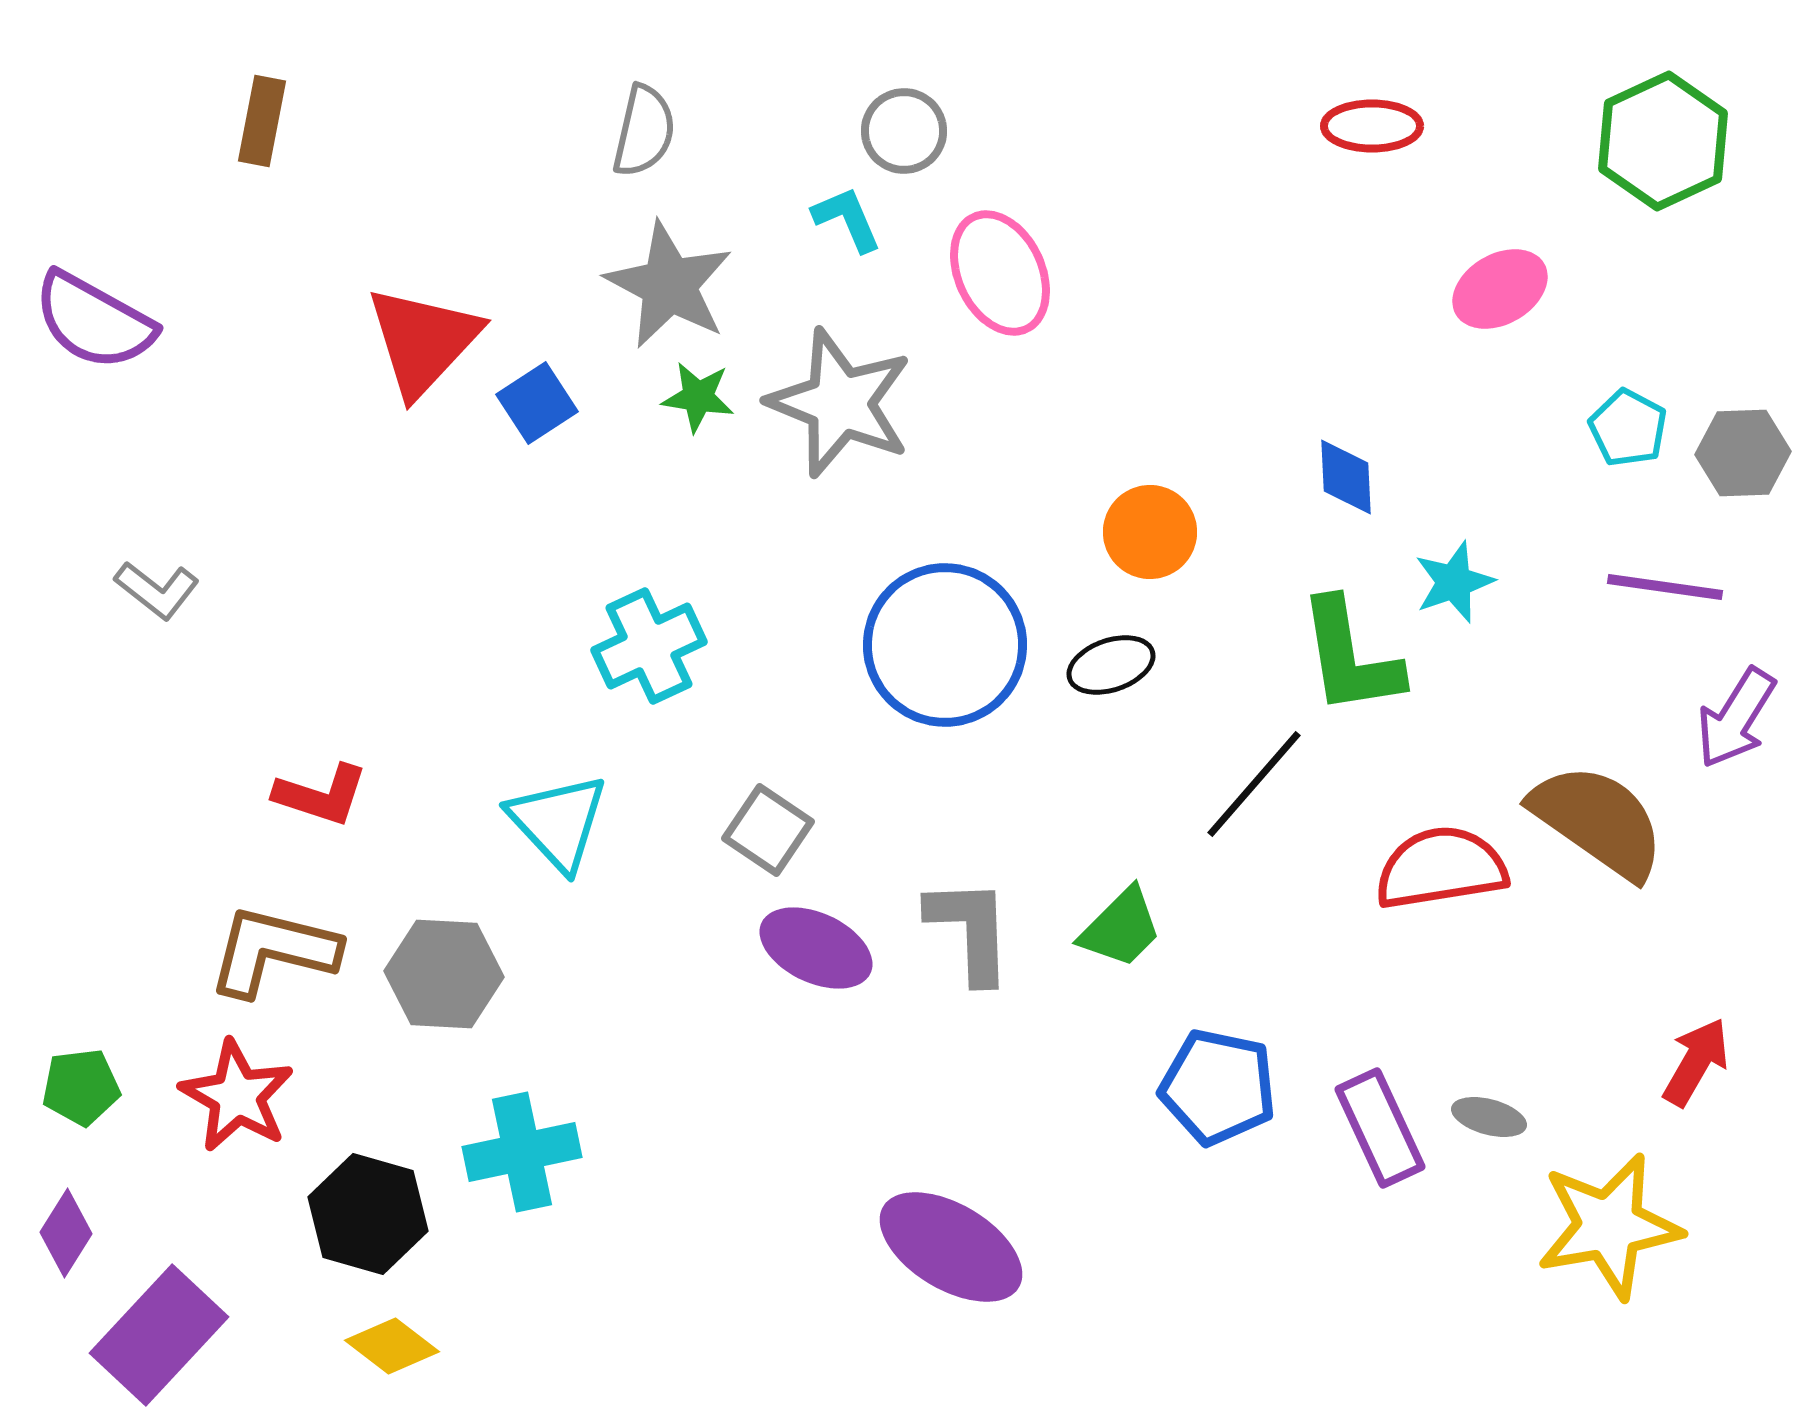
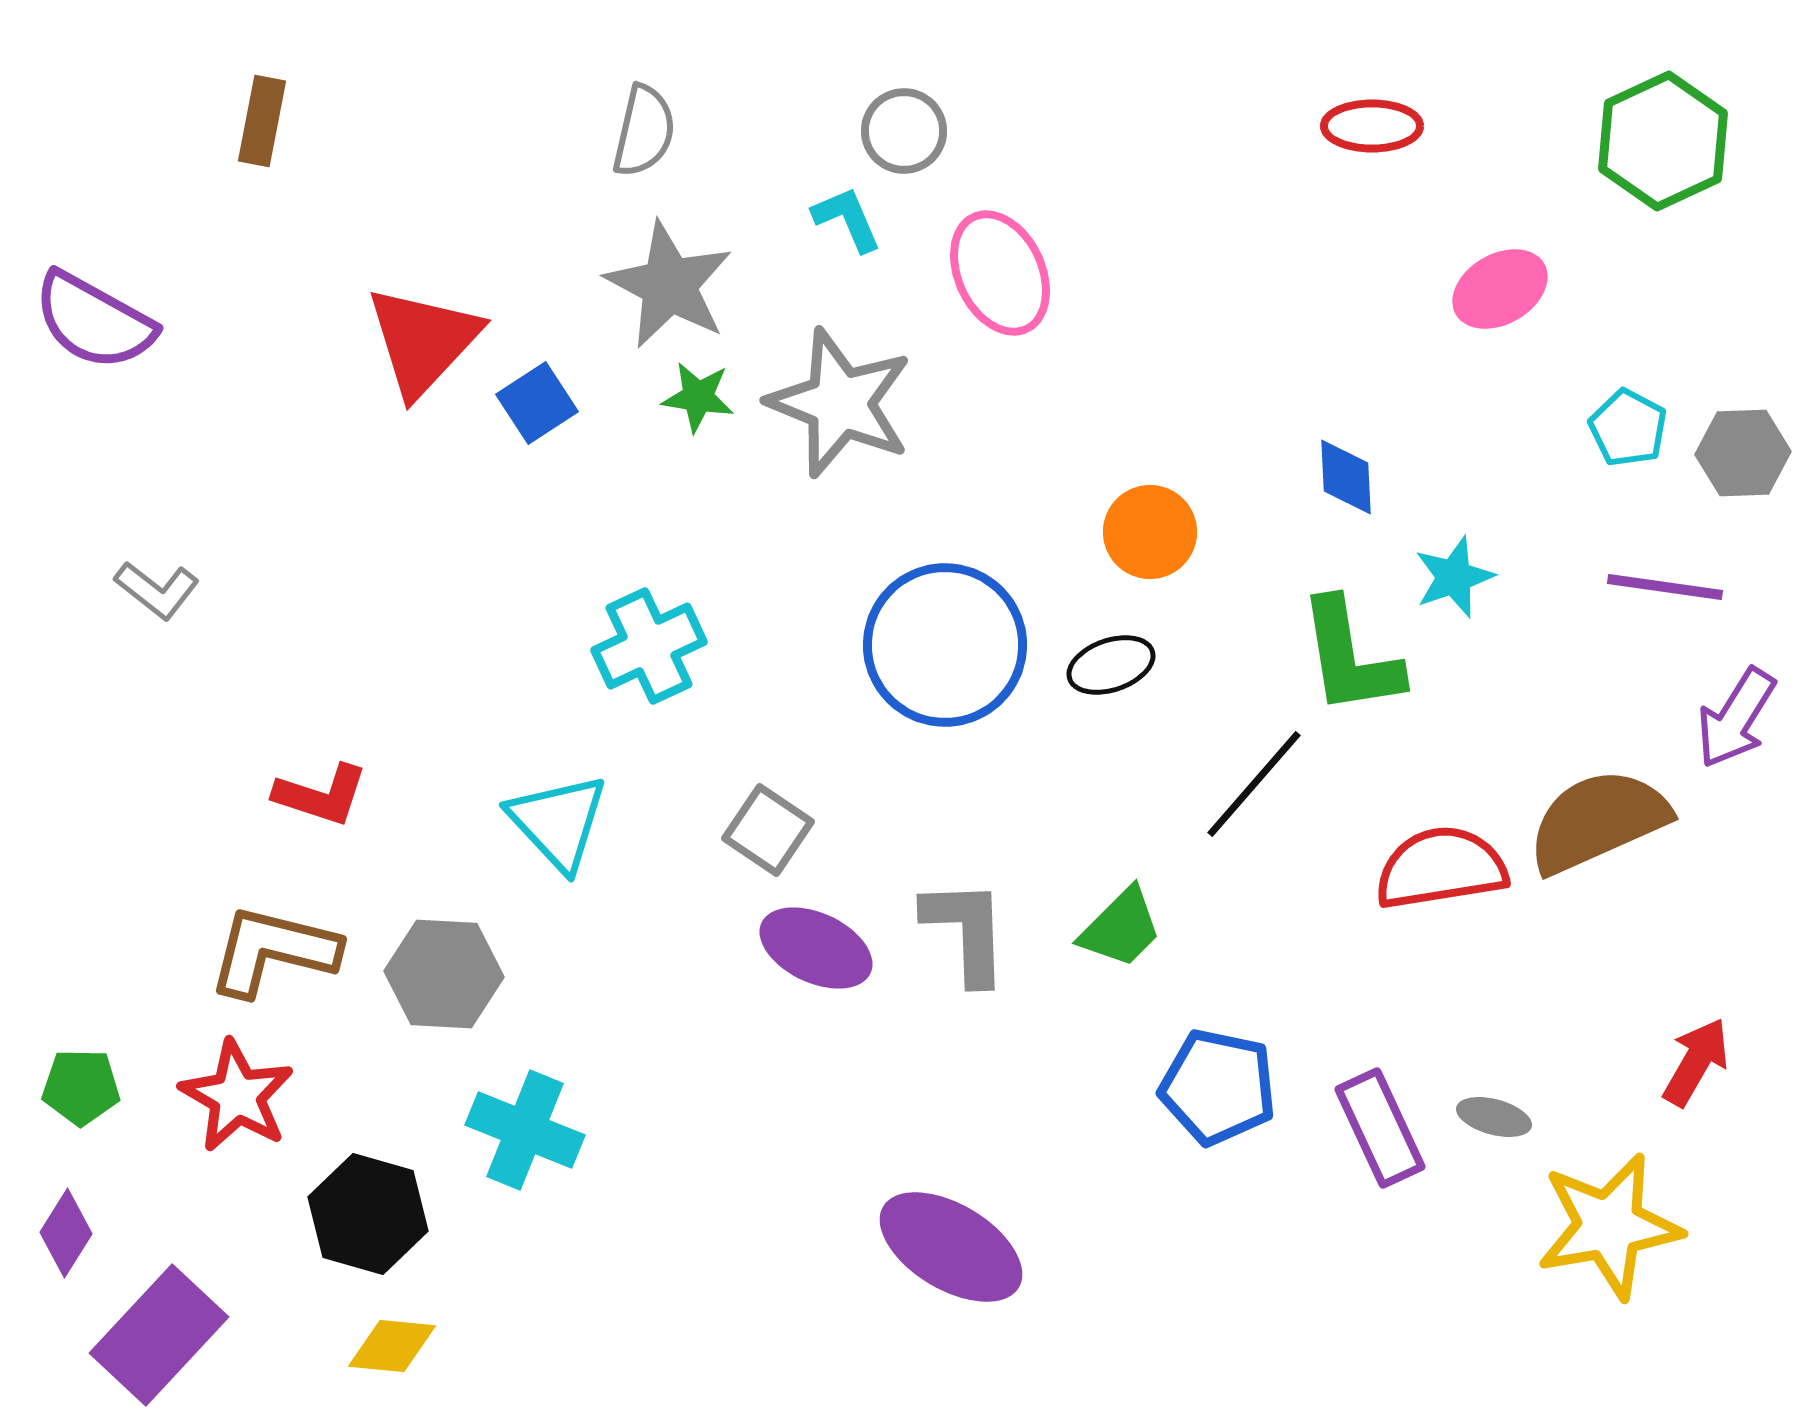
cyan star at (1454, 582): moved 5 px up
brown semicircle at (1598, 821): rotated 59 degrees counterclockwise
gray L-shape at (970, 930): moved 4 px left, 1 px down
green pentagon at (81, 1087): rotated 8 degrees clockwise
gray ellipse at (1489, 1117): moved 5 px right
cyan cross at (522, 1152): moved 3 px right, 22 px up; rotated 34 degrees clockwise
yellow diamond at (392, 1346): rotated 32 degrees counterclockwise
